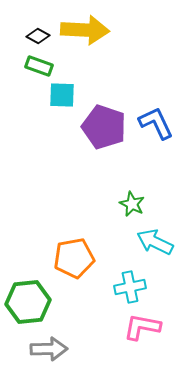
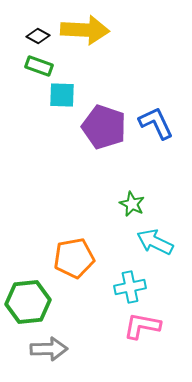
pink L-shape: moved 1 px up
